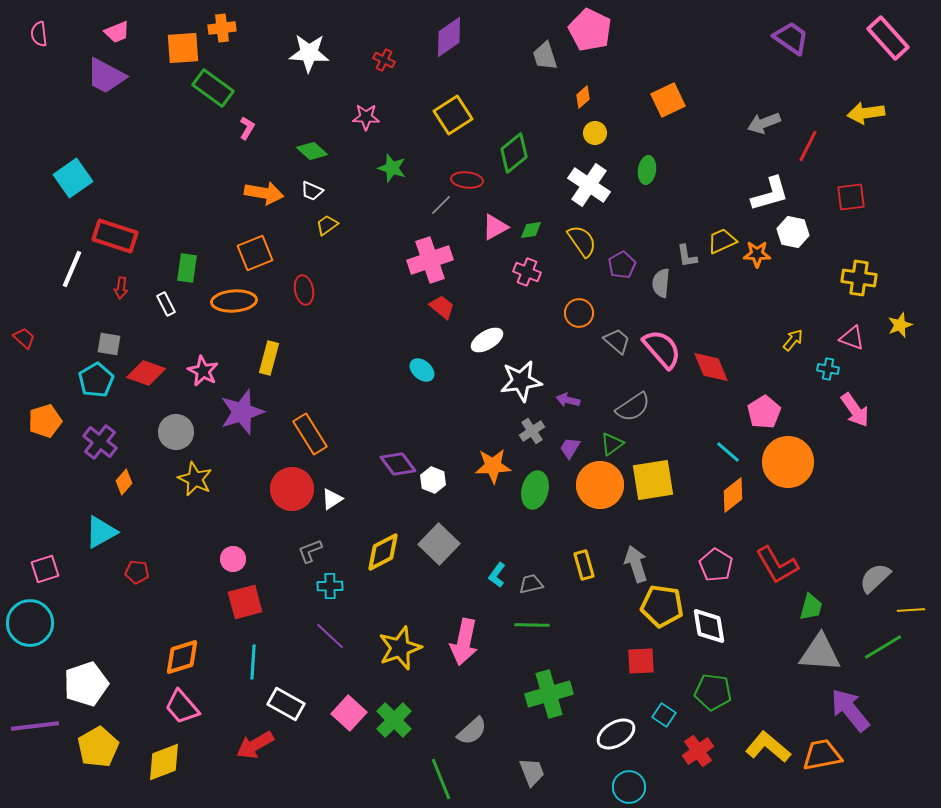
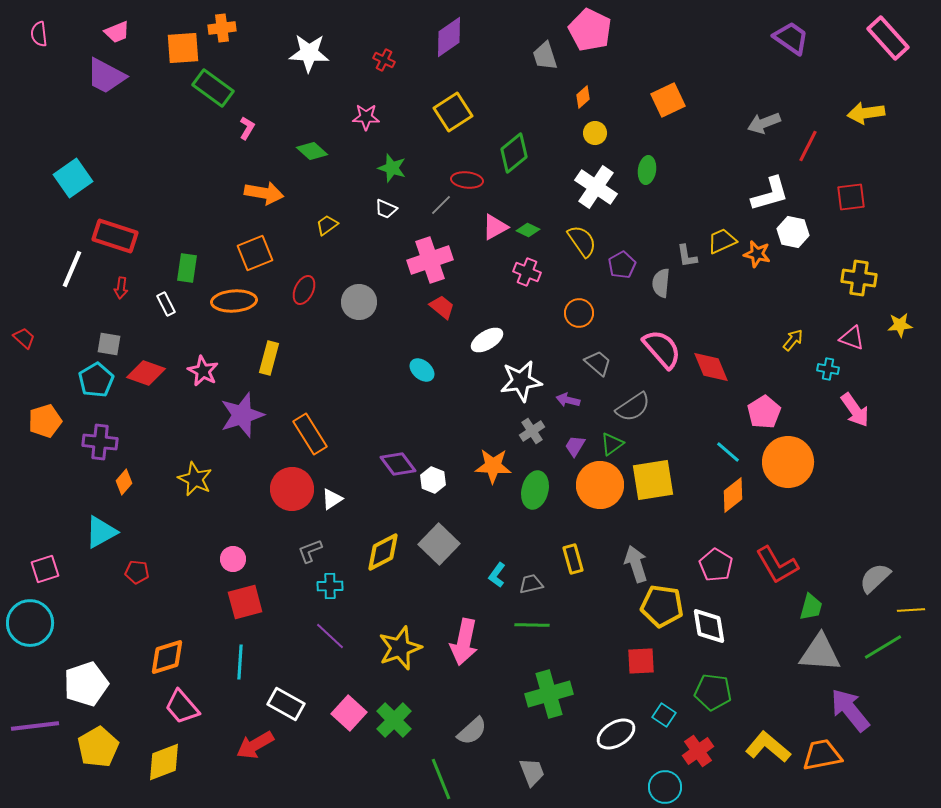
yellow square at (453, 115): moved 3 px up
white cross at (589, 185): moved 7 px right, 2 px down
white trapezoid at (312, 191): moved 74 px right, 18 px down
green diamond at (531, 230): moved 3 px left; rotated 35 degrees clockwise
orange star at (757, 254): rotated 12 degrees clockwise
red ellipse at (304, 290): rotated 36 degrees clockwise
yellow star at (900, 325): rotated 15 degrees clockwise
gray trapezoid at (617, 341): moved 19 px left, 22 px down
purple star at (242, 412): moved 3 px down
gray circle at (176, 432): moved 183 px right, 130 px up
purple cross at (100, 442): rotated 32 degrees counterclockwise
purple trapezoid at (570, 448): moved 5 px right, 2 px up
orange star at (493, 466): rotated 6 degrees clockwise
yellow rectangle at (584, 565): moved 11 px left, 6 px up
orange diamond at (182, 657): moved 15 px left
cyan line at (253, 662): moved 13 px left
cyan circle at (629, 787): moved 36 px right
